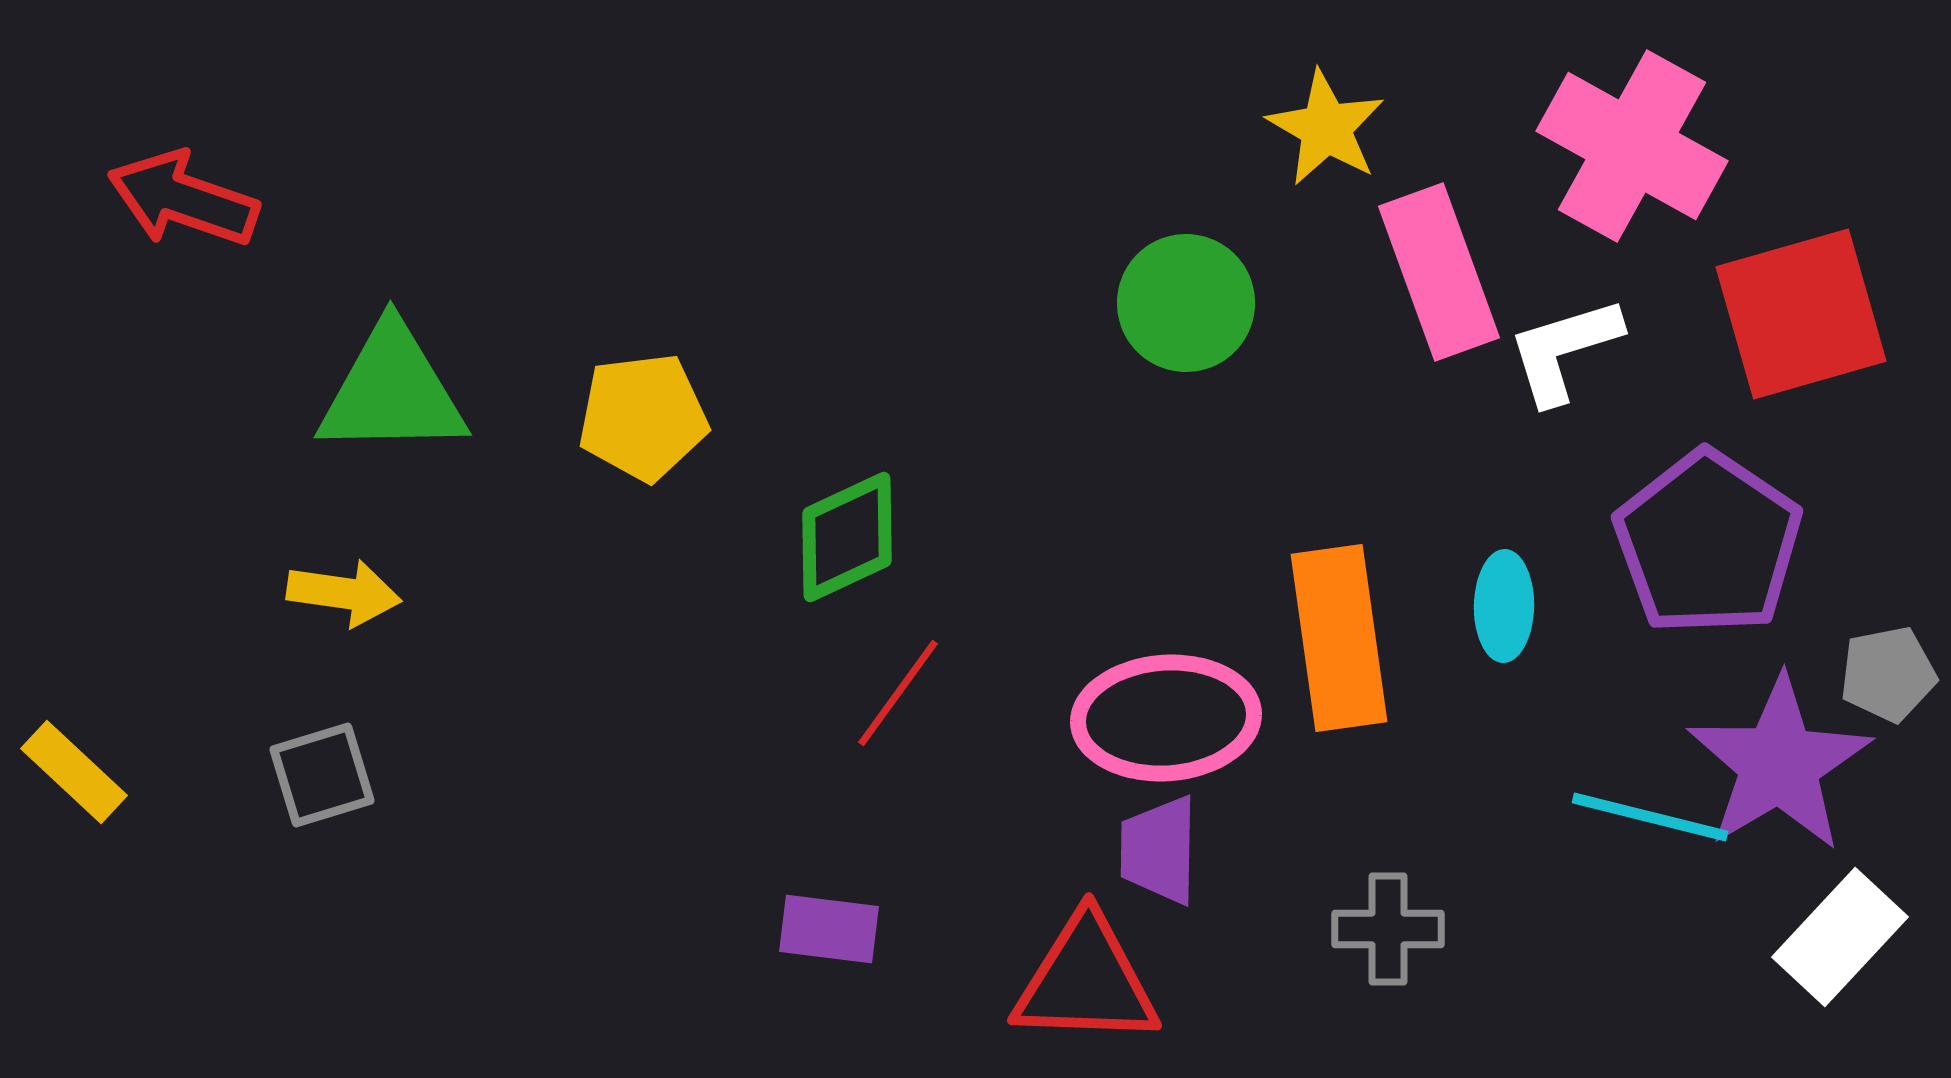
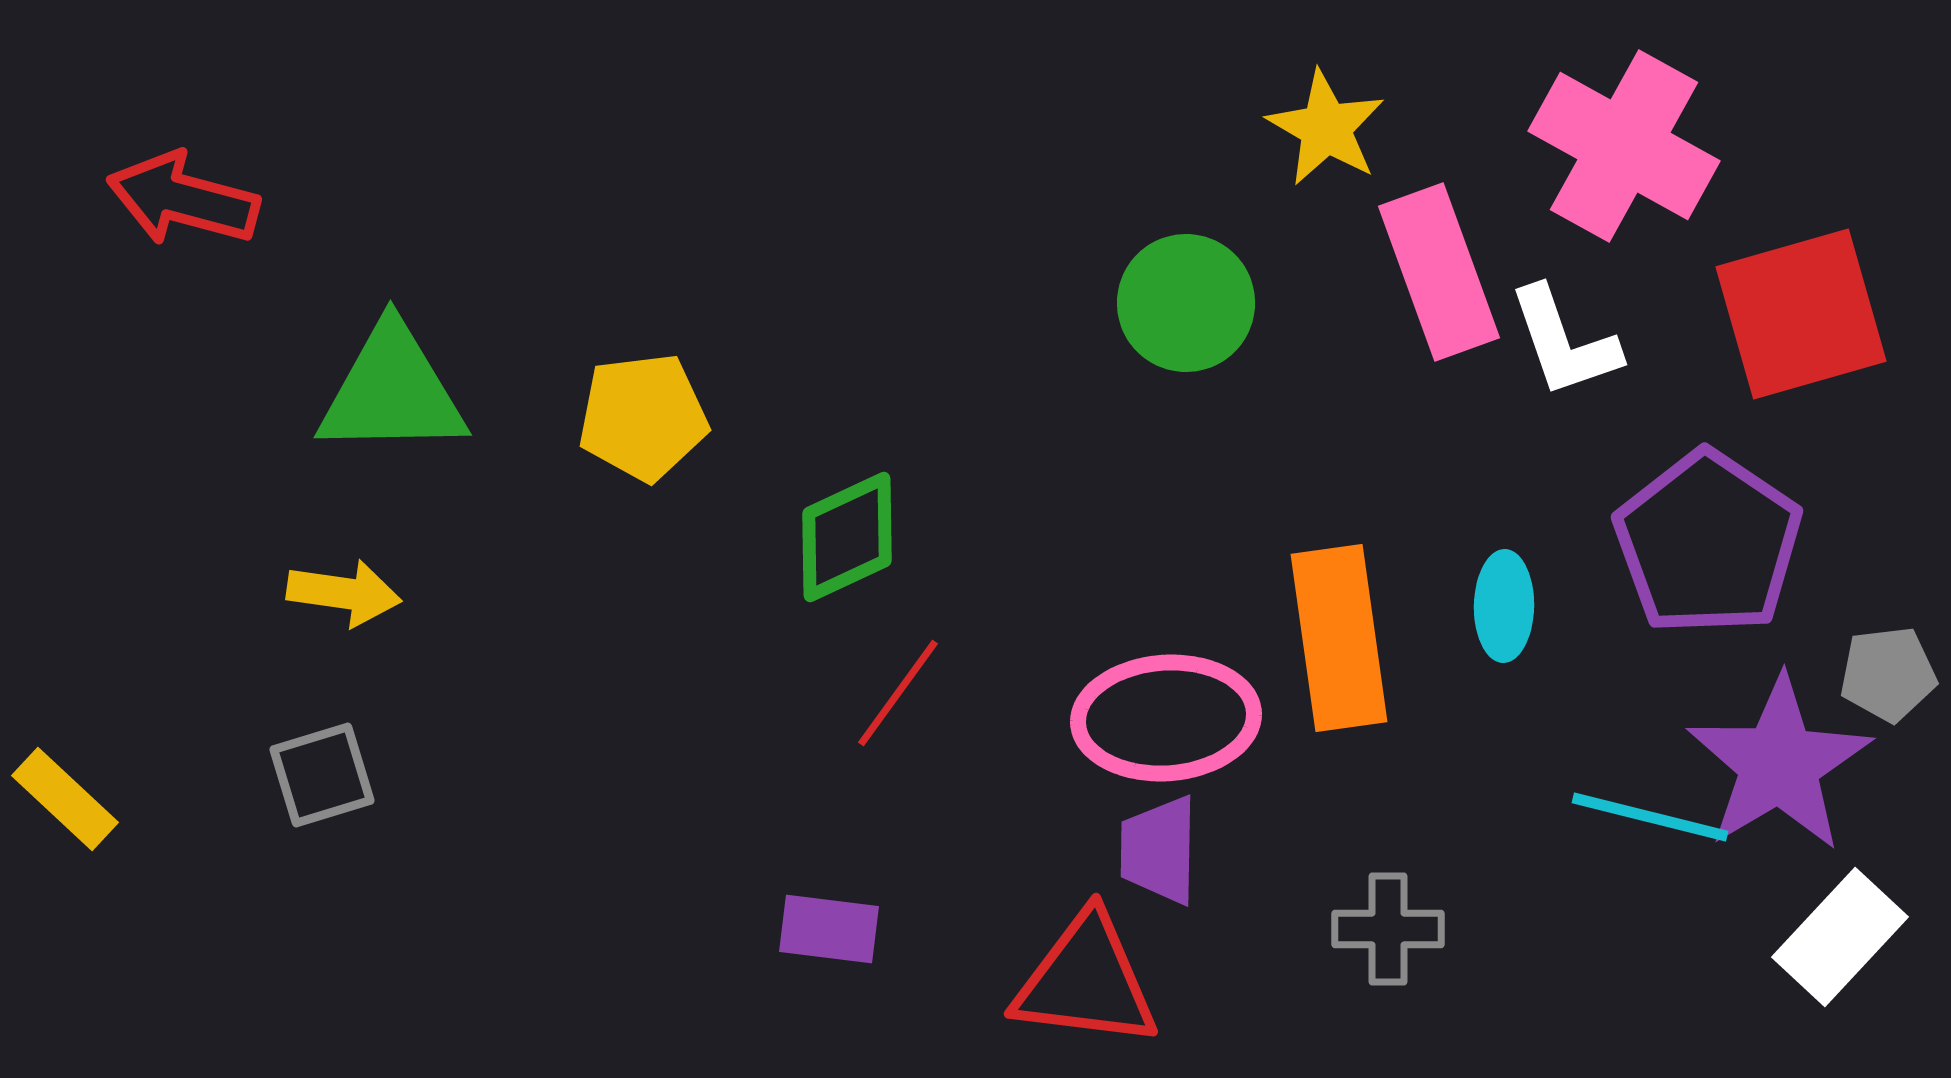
pink cross: moved 8 px left
red arrow: rotated 4 degrees counterclockwise
white L-shape: moved 8 px up; rotated 92 degrees counterclockwise
gray pentagon: rotated 4 degrees clockwise
yellow rectangle: moved 9 px left, 27 px down
red triangle: rotated 5 degrees clockwise
